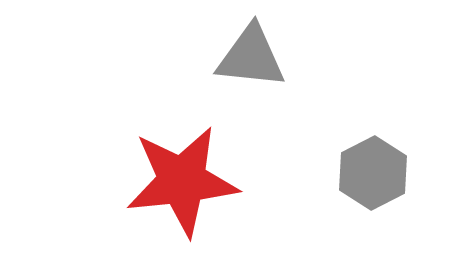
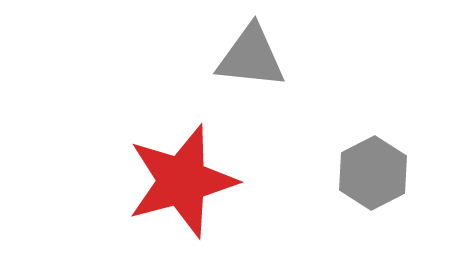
red star: rotated 9 degrees counterclockwise
